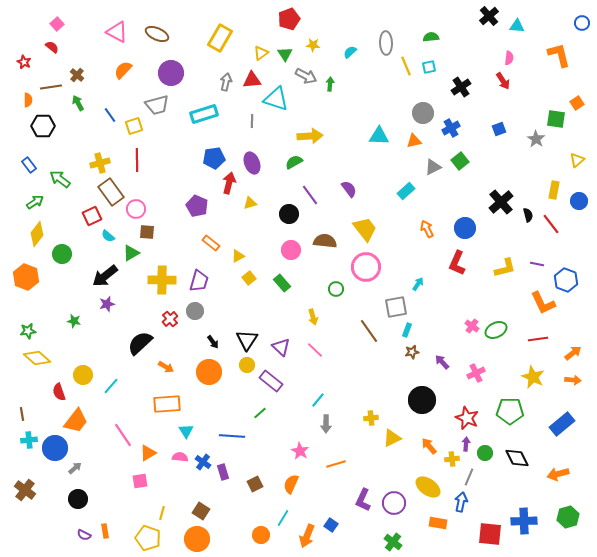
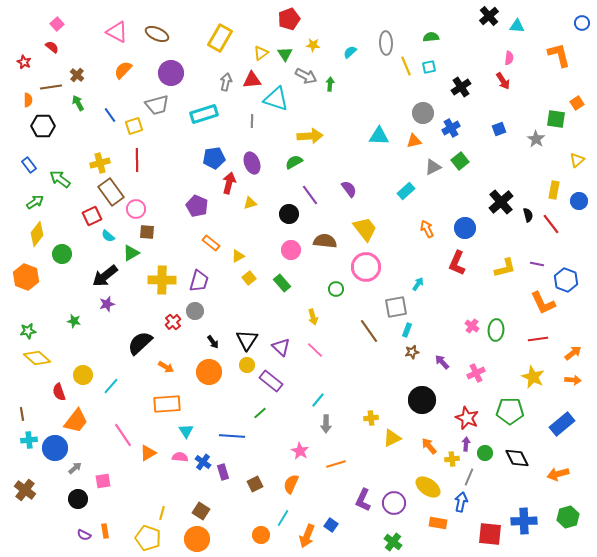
red cross at (170, 319): moved 3 px right, 3 px down
green ellipse at (496, 330): rotated 60 degrees counterclockwise
pink square at (140, 481): moved 37 px left
